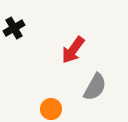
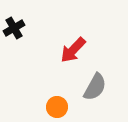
red arrow: rotated 8 degrees clockwise
orange circle: moved 6 px right, 2 px up
